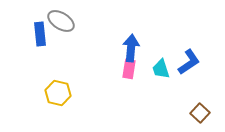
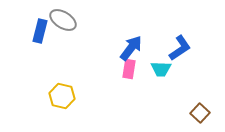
gray ellipse: moved 2 px right, 1 px up
blue rectangle: moved 3 px up; rotated 20 degrees clockwise
blue arrow: rotated 32 degrees clockwise
blue L-shape: moved 9 px left, 14 px up
cyan trapezoid: rotated 70 degrees counterclockwise
yellow hexagon: moved 4 px right, 3 px down
